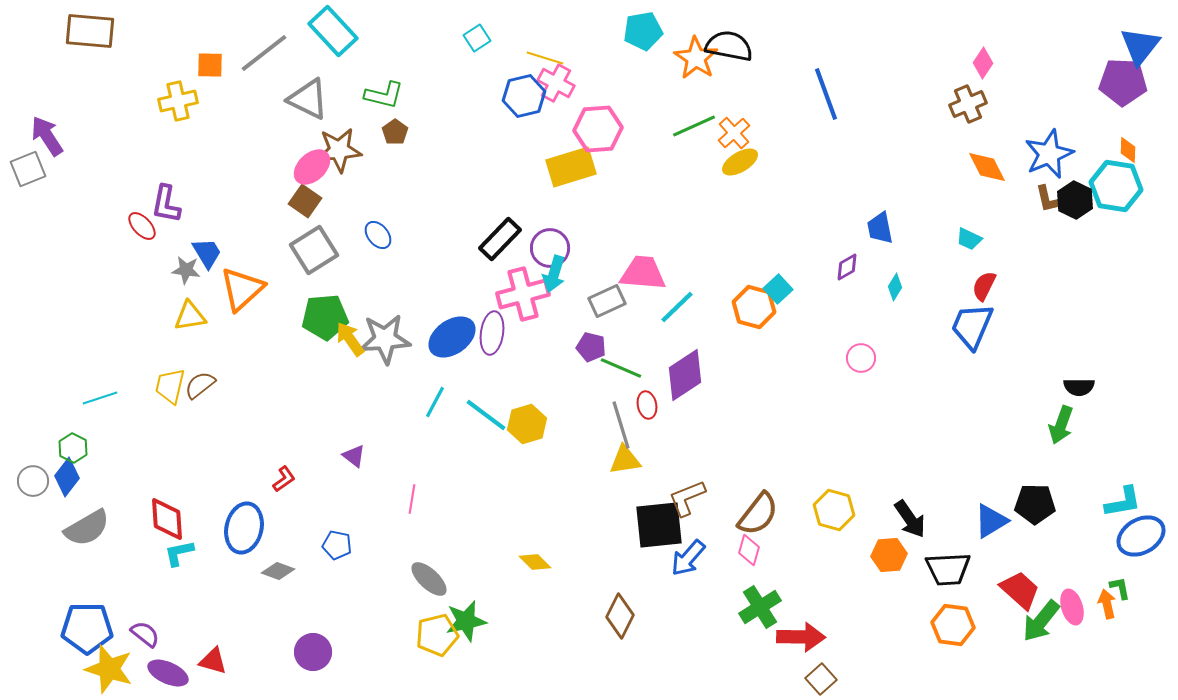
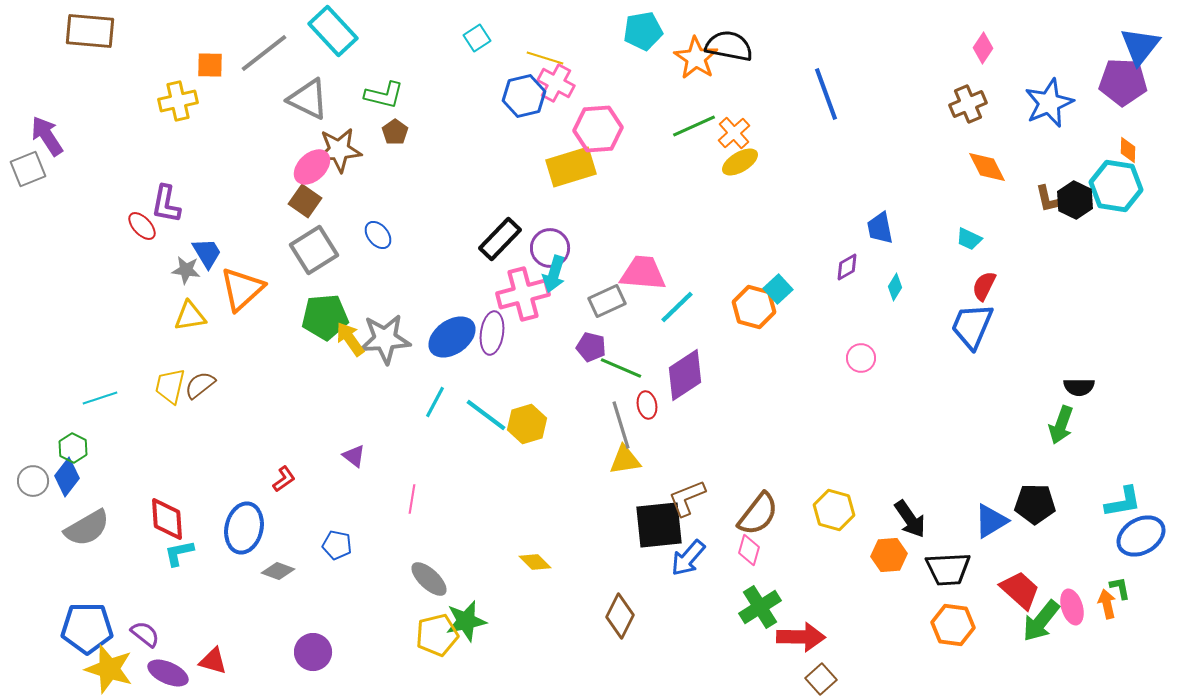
pink diamond at (983, 63): moved 15 px up
blue star at (1049, 154): moved 51 px up
